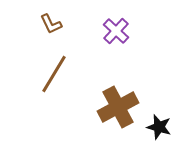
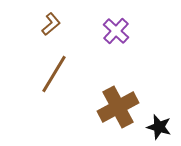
brown L-shape: rotated 105 degrees counterclockwise
